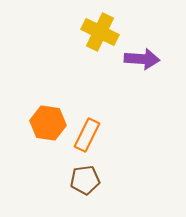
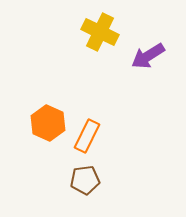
purple arrow: moved 6 px right, 3 px up; rotated 144 degrees clockwise
orange hexagon: rotated 16 degrees clockwise
orange rectangle: moved 1 px down
